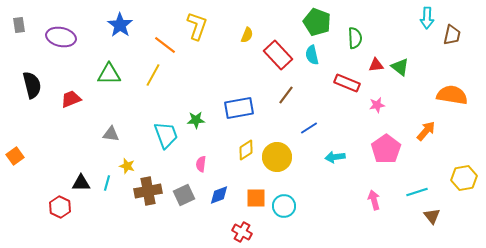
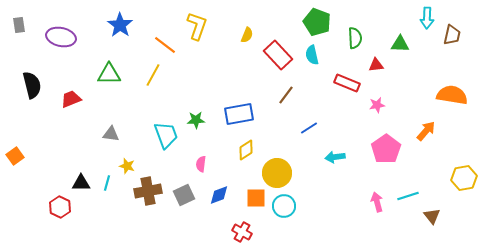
green triangle at (400, 67): moved 23 px up; rotated 36 degrees counterclockwise
blue rectangle at (239, 108): moved 6 px down
yellow circle at (277, 157): moved 16 px down
cyan line at (417, 192): moved 9 px left, 4 px down
pink arrow at (374, 200): moved 3 px right, 2 px down
